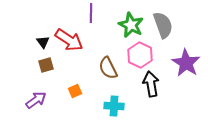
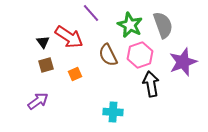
purple line: rotated 42 degrees counterclockwise
green star: moved 1 px left
red arrow: moved 3 px up
pink hexagon: rotated 15 degrees clockwise
purple star: moved 3 px left, 1 px up; rotated 20 degrees clockwise
brown semicircle: moved 13 px up
orange square: moved 17 px up
purple arrow: moved 2 px right, 1 px down
cyan cross: moved 1 px left, 6 px down
